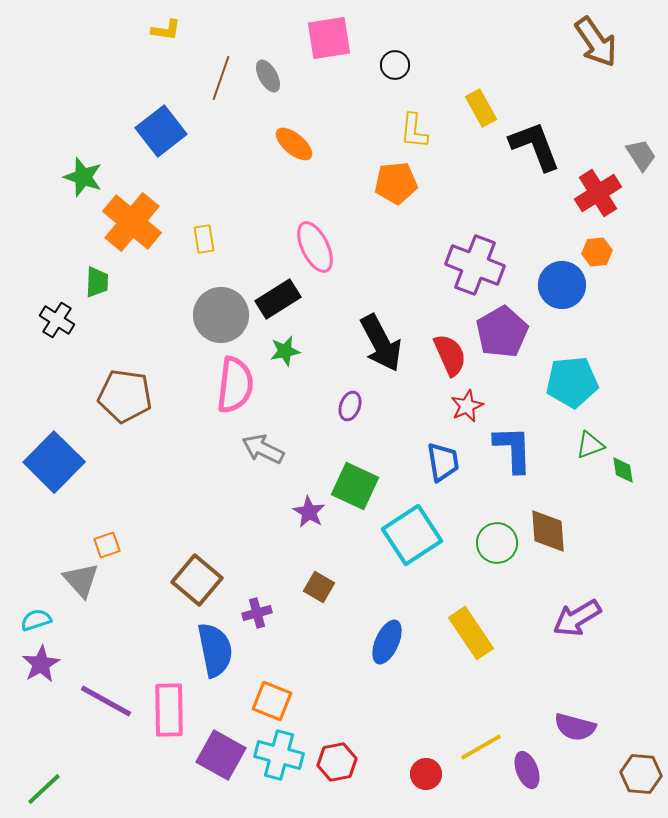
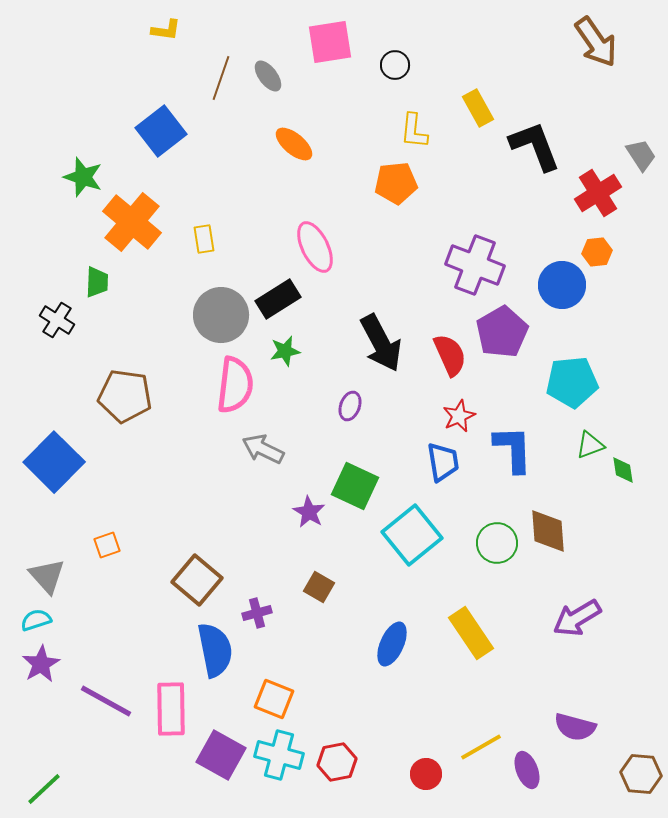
pink square at (329, 38): moved 1 px right, 4 px down
gray ellipse at (268, 76): rotated 8 degrees counterclockwise
yellow rectangle at (481, 108): moved 3 px left
red star at (467, 406): moved 8 px left, 10 px down
cyan square at (412, 535): rotated 6 degrees counterclockwise
gray triangle at (81, 580): moved 34 px left, 4 px up
blue ellipse at (387, 642): moved 5 px right, 2 px down
orange square at (272, 701): moved 2 px right, 2 px up
pink rectangle at (169, 710): moved 2 px right, 1 px up
